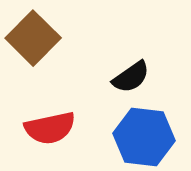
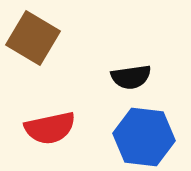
brown square: rotated 14 degrees counterclockwise
black semicircle: rotated 27 degrees clockwise
